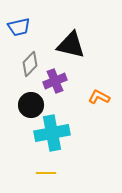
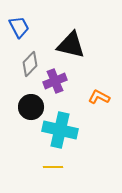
blue trapezoid: rotated 105 degrees counterclockwise
black circle: moved 2 px down
cyan cross: moved 8 px right, 3 px up; rotated 24 degrees clockwise
yellow line: moved 7 px right, 6 px up
